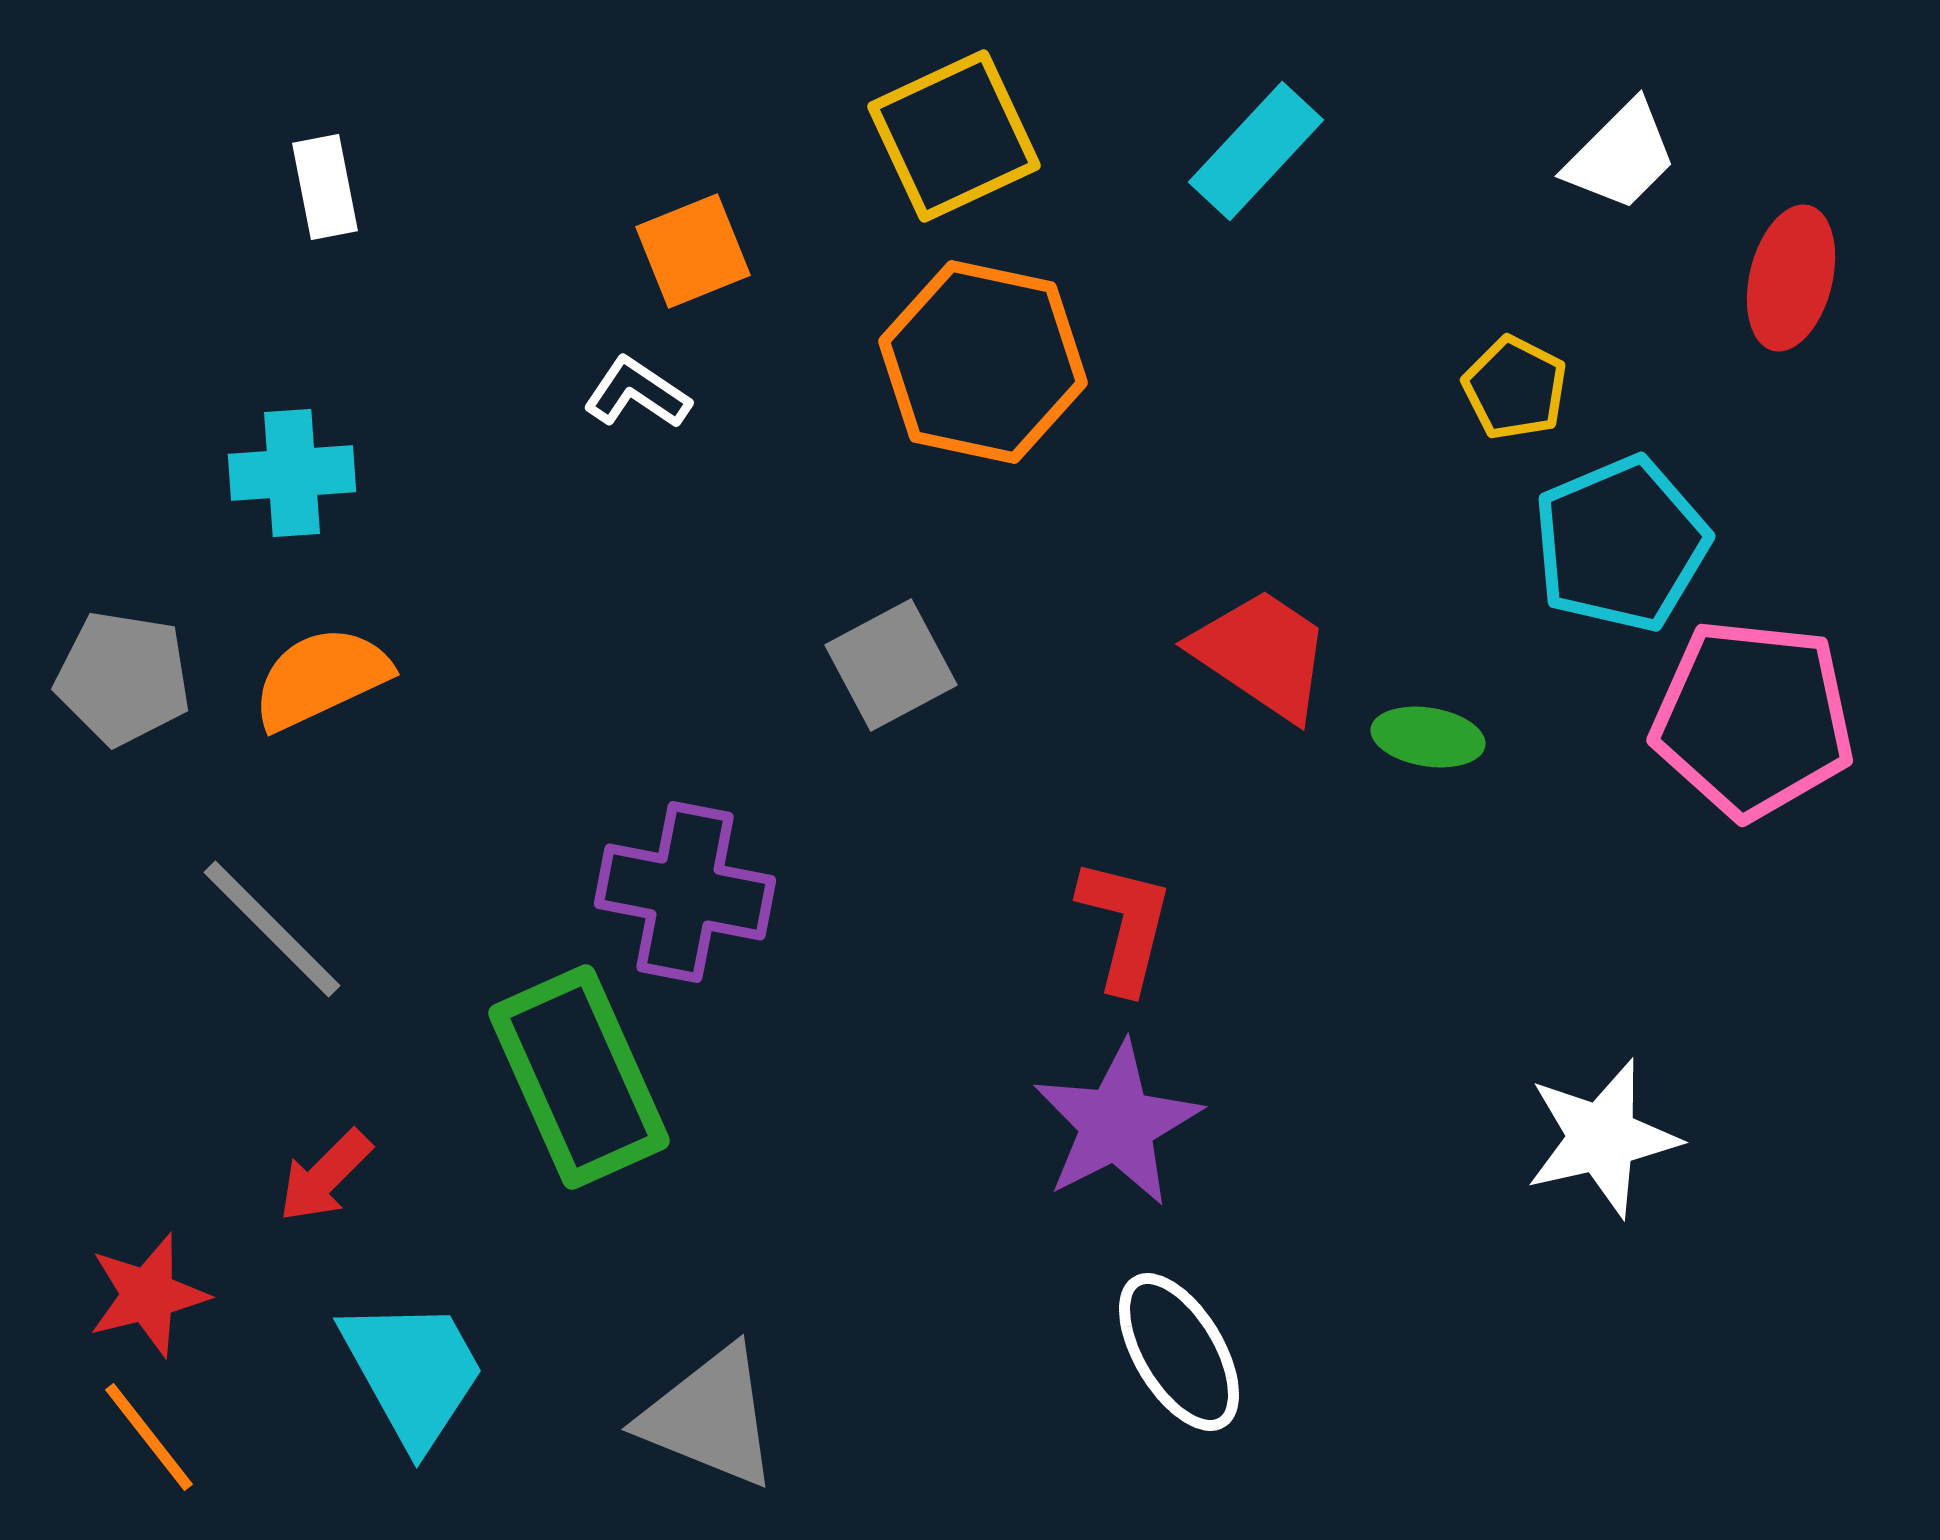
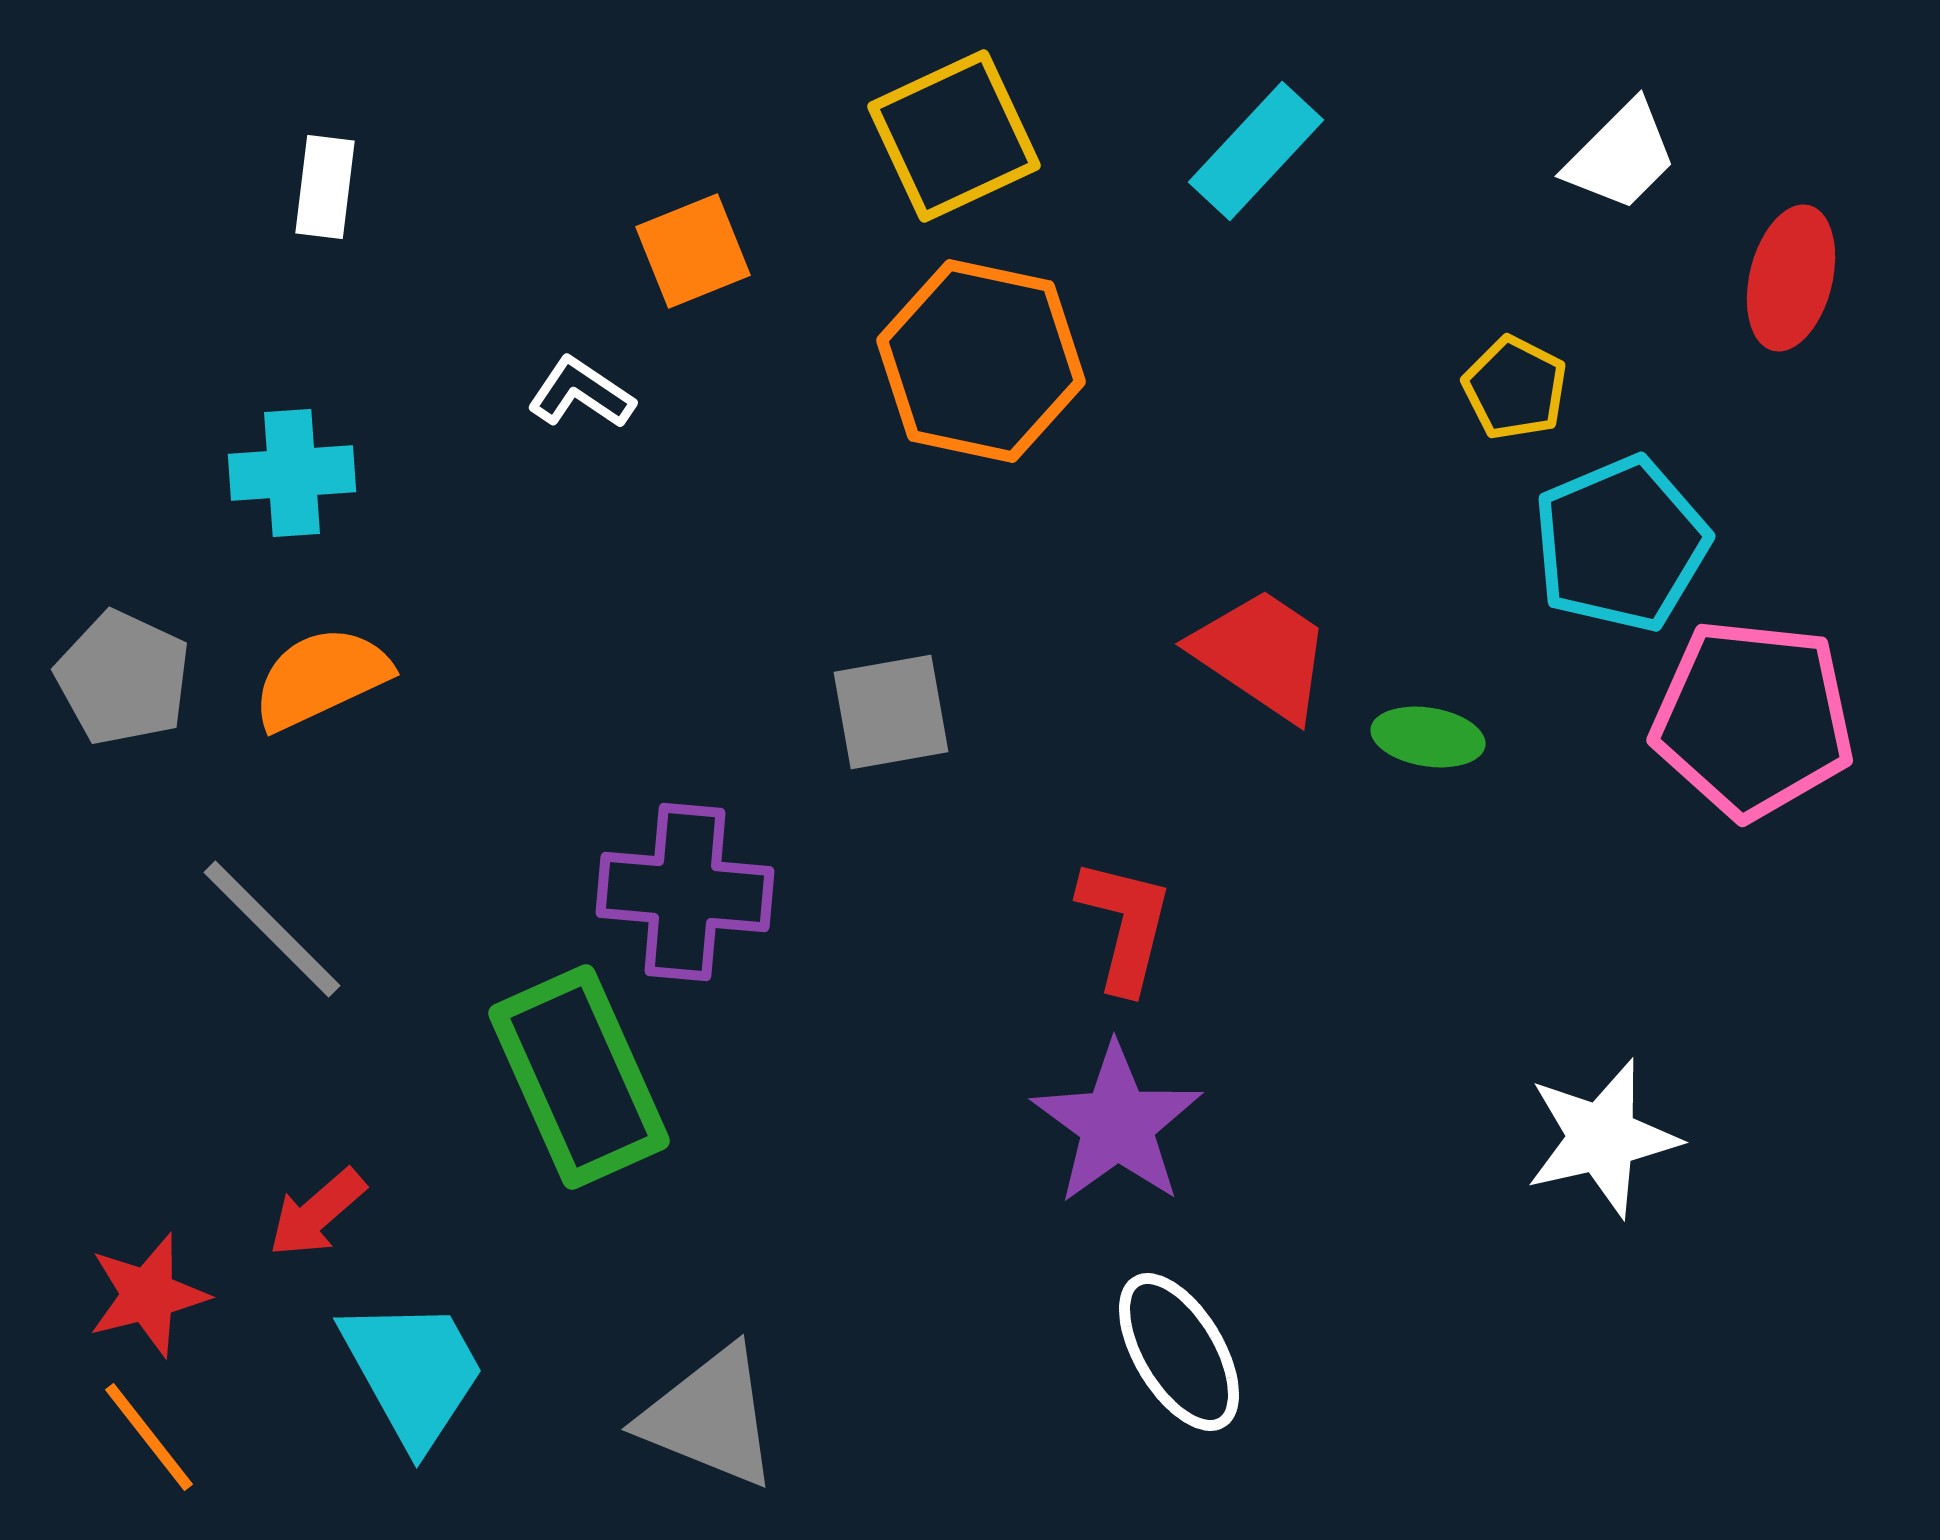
white rectangle: rotated 18 degrees clockwise
orange hexagon: moved 2 px left, 1 px up
white L-shape: moved 56 px left
gray square: moved 47 px down; rotated 18 degrees clockwise
gray pentagon: rotated 16 degrees clockwise
purple cross: rotated 6 degrees counterclockwise
purple star: rotated 9 degrees counterclockwise
red arrow: moved 8 px left, 37 px down; rotated 4 degrees clockwise
